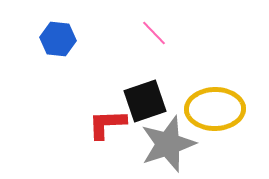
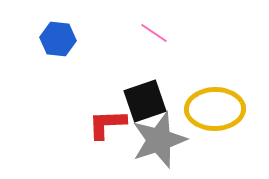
pink line: rotated 12 degrees counterclockwise
gray star: moved 9 px left, 4 px up
